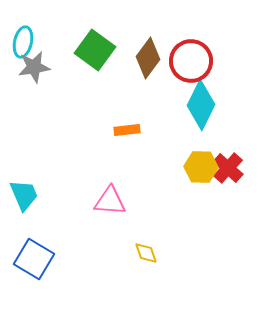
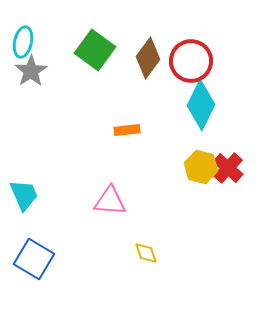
gray star: moved 3 px left, 4 px down; rotated 24 degrees counterclockwise
yellow hexagon: rotated 12 degrees clockwise
